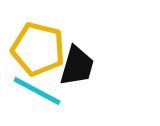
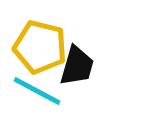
yellow pentagon: moved 2 px right, 2 px up
